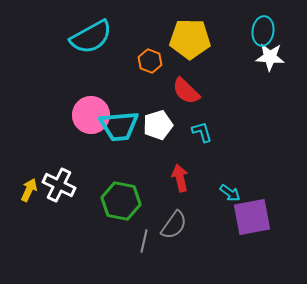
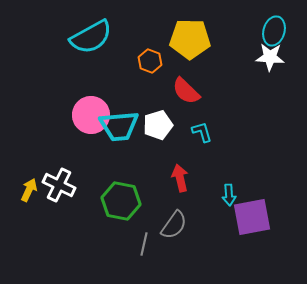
cyan ellipse: moved 11 px right; rotated 8 degrees clockwise
cyan arrow: moved 1 px left, 2 px down; rotated 50 degrees clockwise
gray line: moved 3 px down
